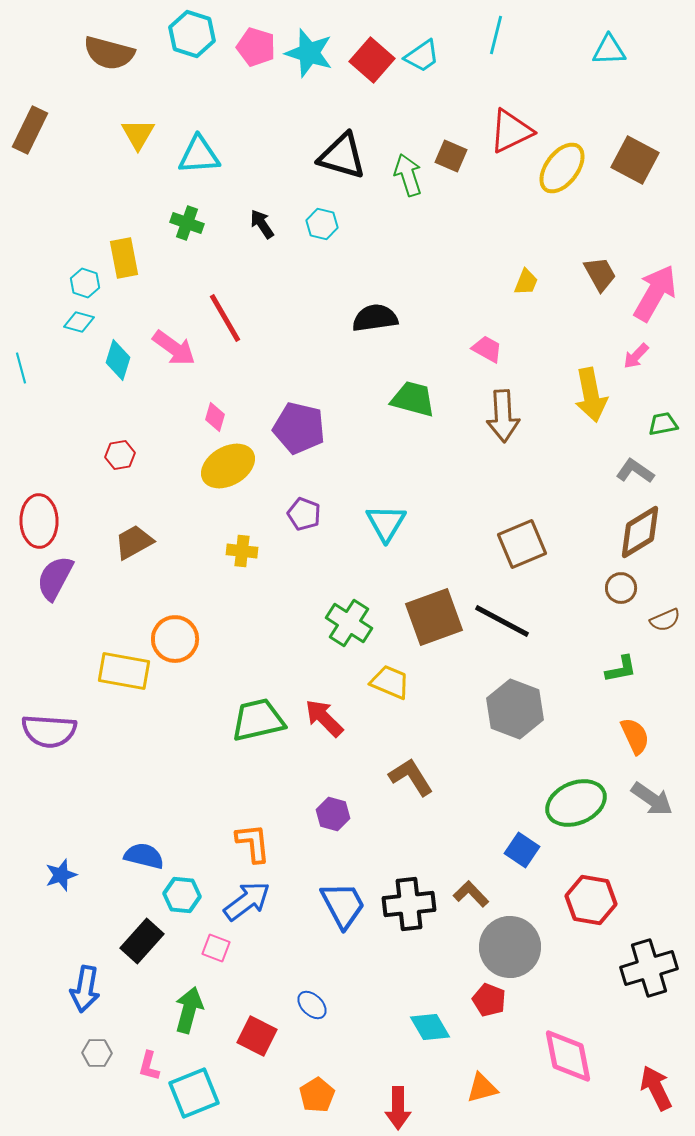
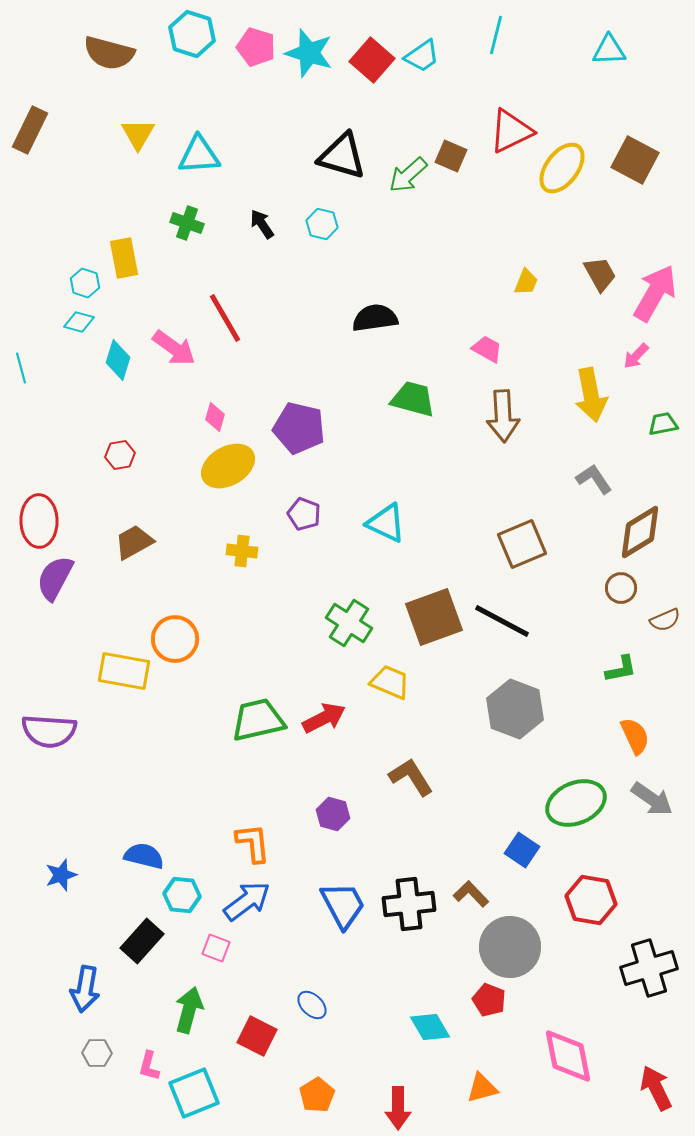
green arrow at (408, 175): rotated 114 degrees counterclockwise
gray L-shape at (635, 471): moved 41 px left, 8 px down; rotated 21 degrees clockwise
cyan triangle at (386, 523): rotated 36 degrees counterclockwise
red arrow at (324, 718): rotated 108 degrees clockwise
